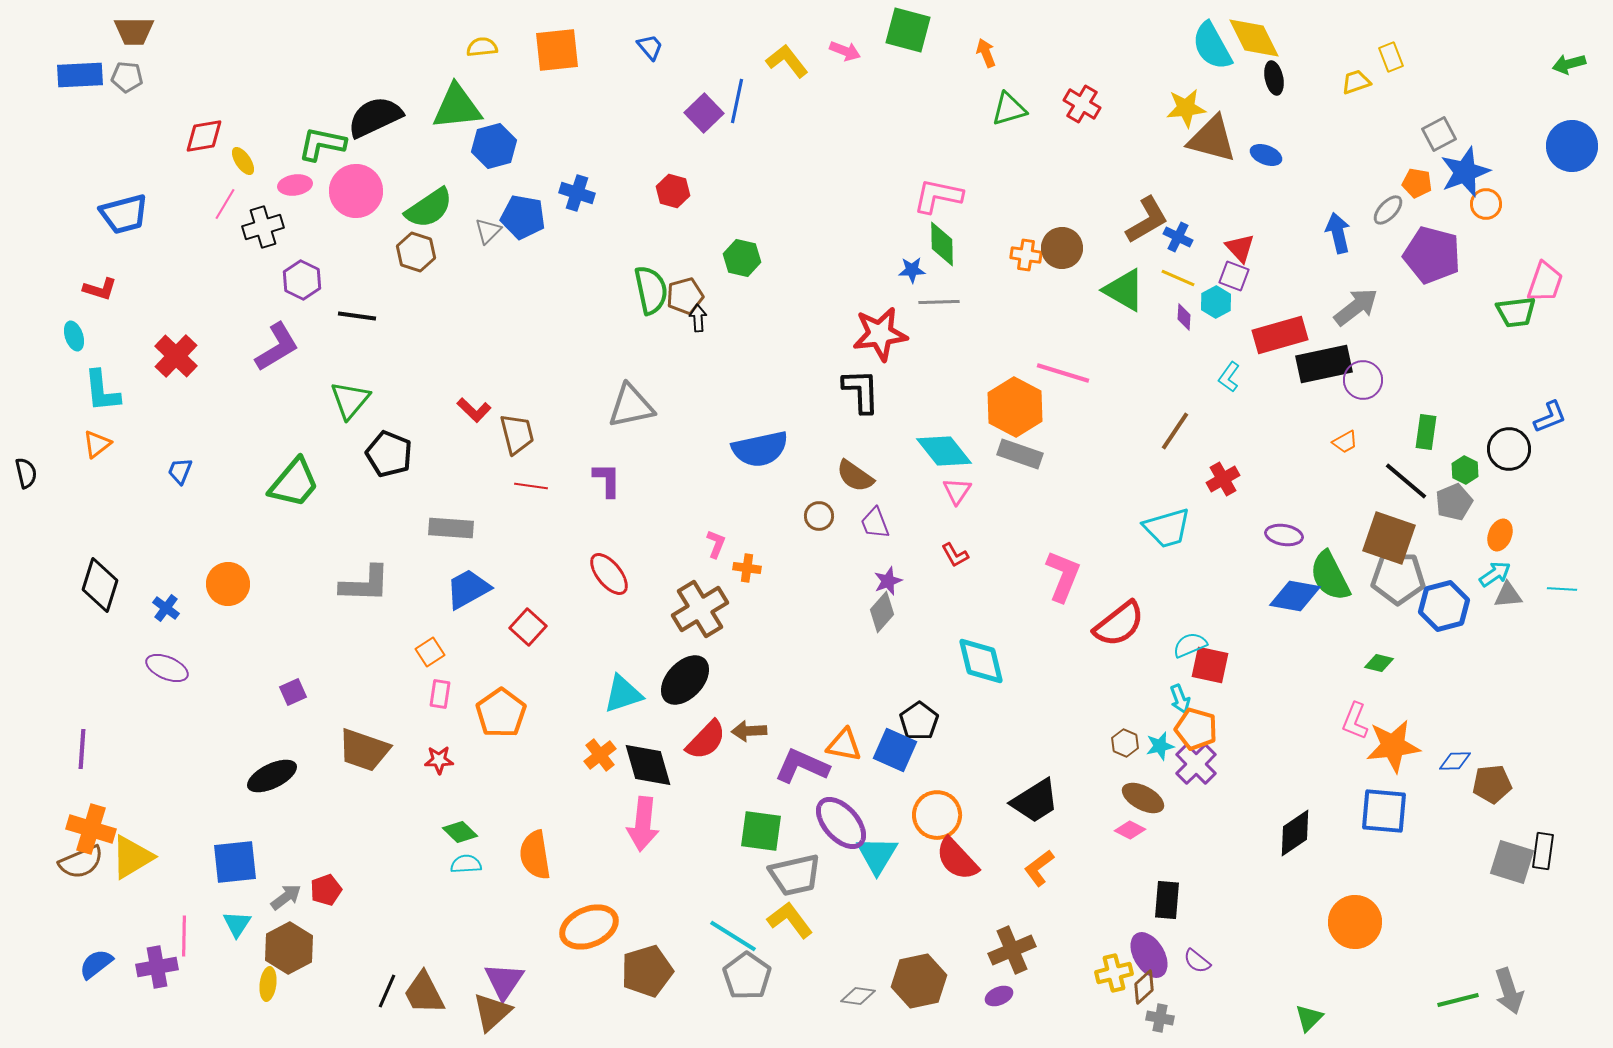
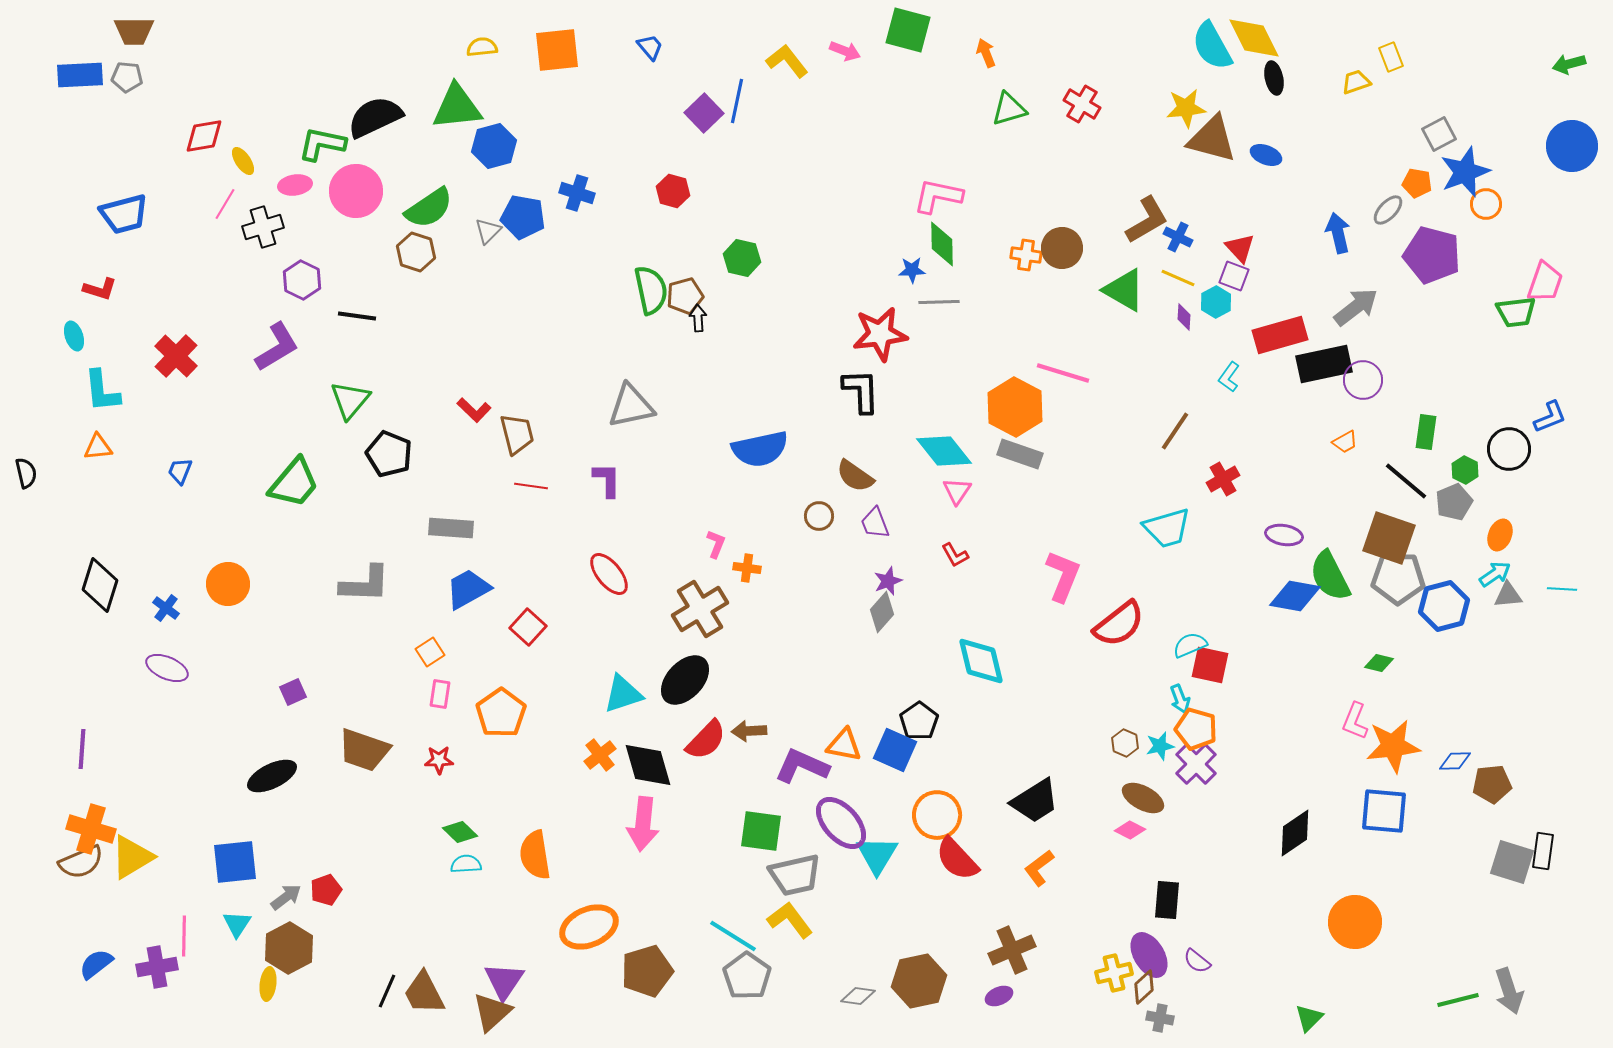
orange triangle at (97, 444): moved 1 px right, 3 px down; rotated 32 degrees clockwise
